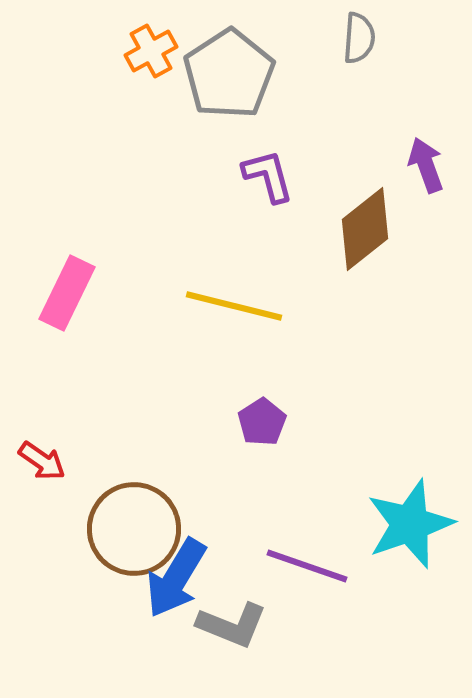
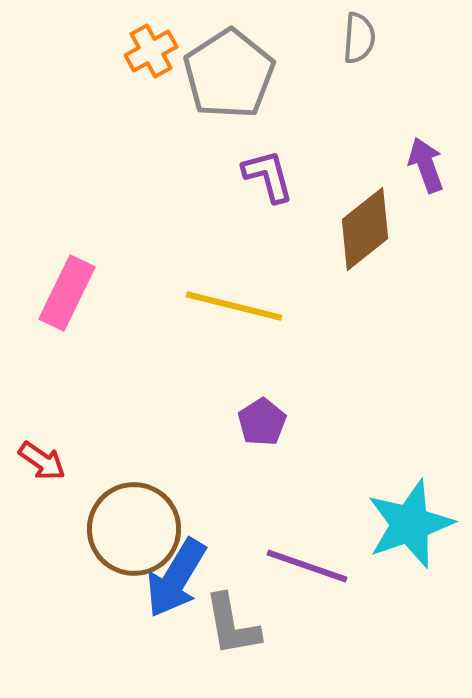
gray L-shape: rotated 58 degrees clockwise
